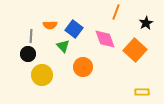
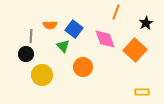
black circle: moved 2 px left
